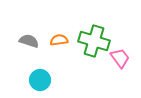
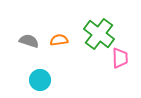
green cross: moved 5 px right, 7 px up; rotated 20 degrees clockwise
pink trapezoid: rotated 35 degrees clockwise
